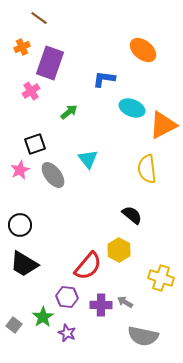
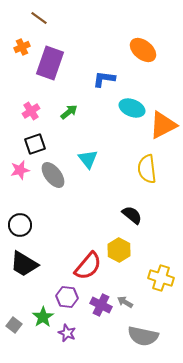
pink cross: moved 20 px down
pink star: rotated 12 degrees clockwise
purple cross: rotated 25 degrees clockwise
